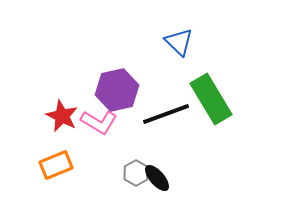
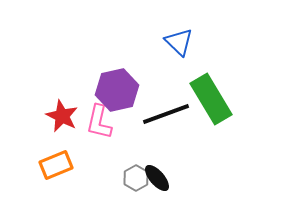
pink L-shape: rotated 72 degrees clockwise
gray hexagon: moved 5 px down
